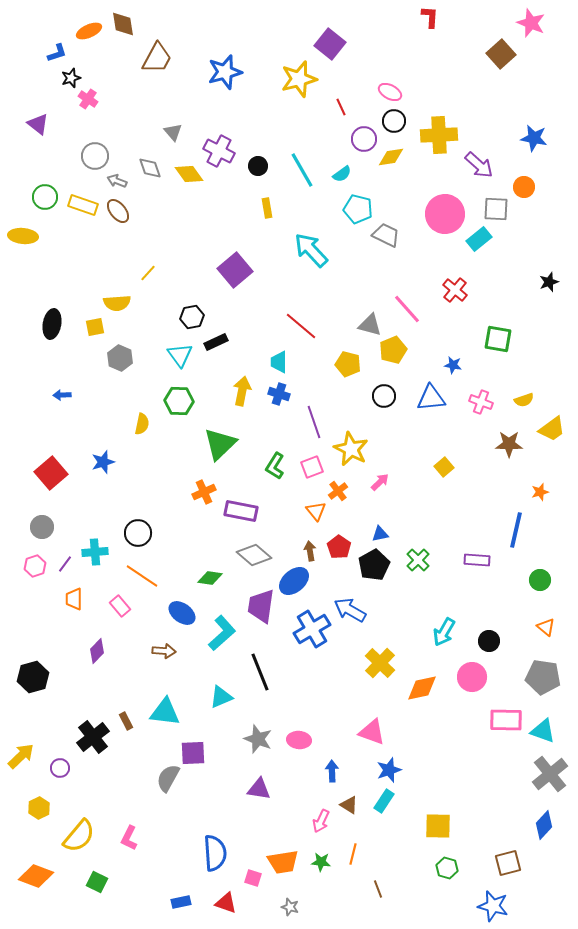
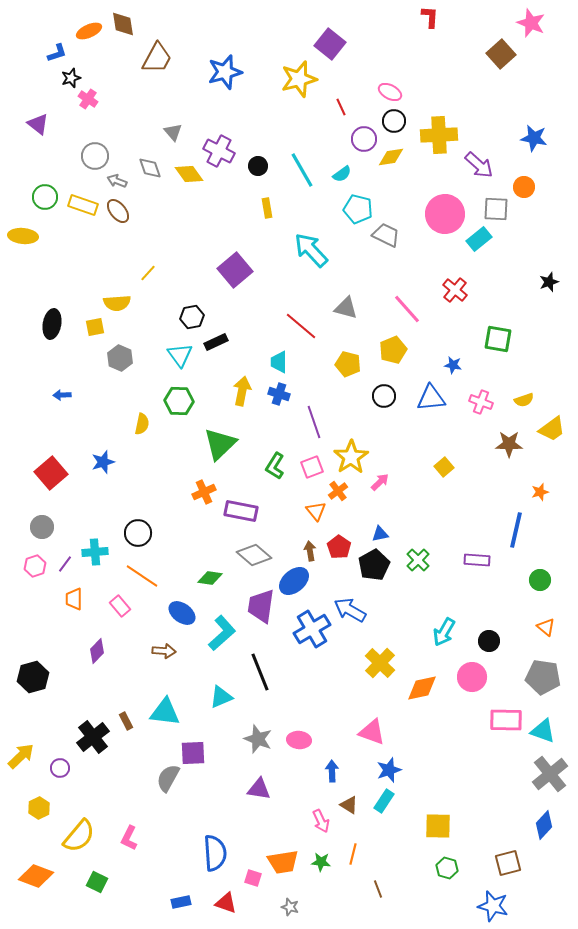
gray triangle at (370, 325): moved 24 px left, 17 px up
yellow star at (351, 449): moved 8 px down; rotated 12 degrees clockwise
pink arrow at (321, 821): rotated 50 degrees counterclockwise
